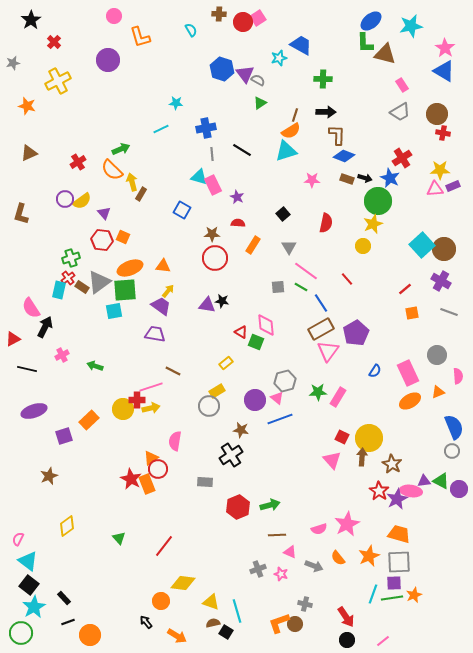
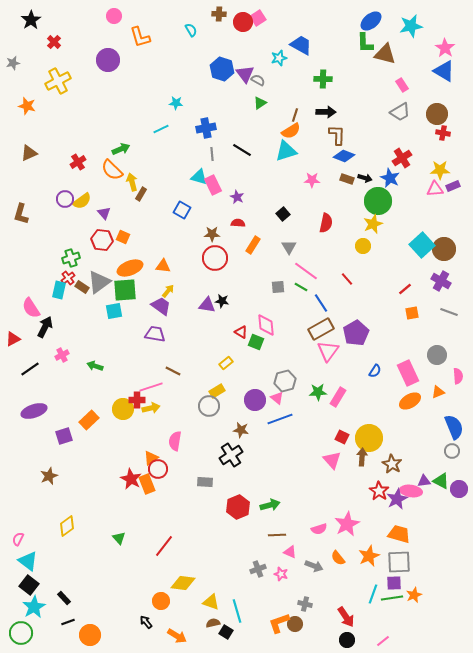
black line at (27, 369): moved 3 px right; rotated 48 degrees counterclockwise
